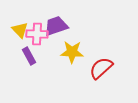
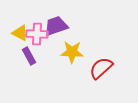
yellow triangle: moved 3 px down; rotated 18 degrees counterclockwise
